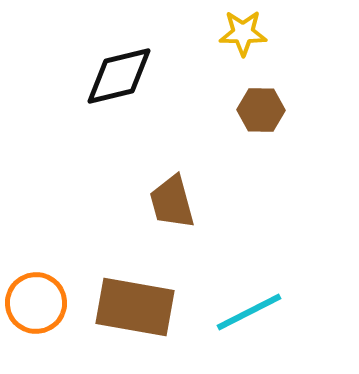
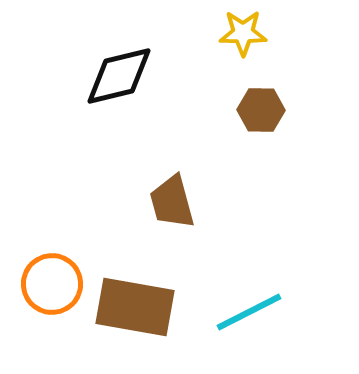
orange circle: moved 16 px right, 19 px up
